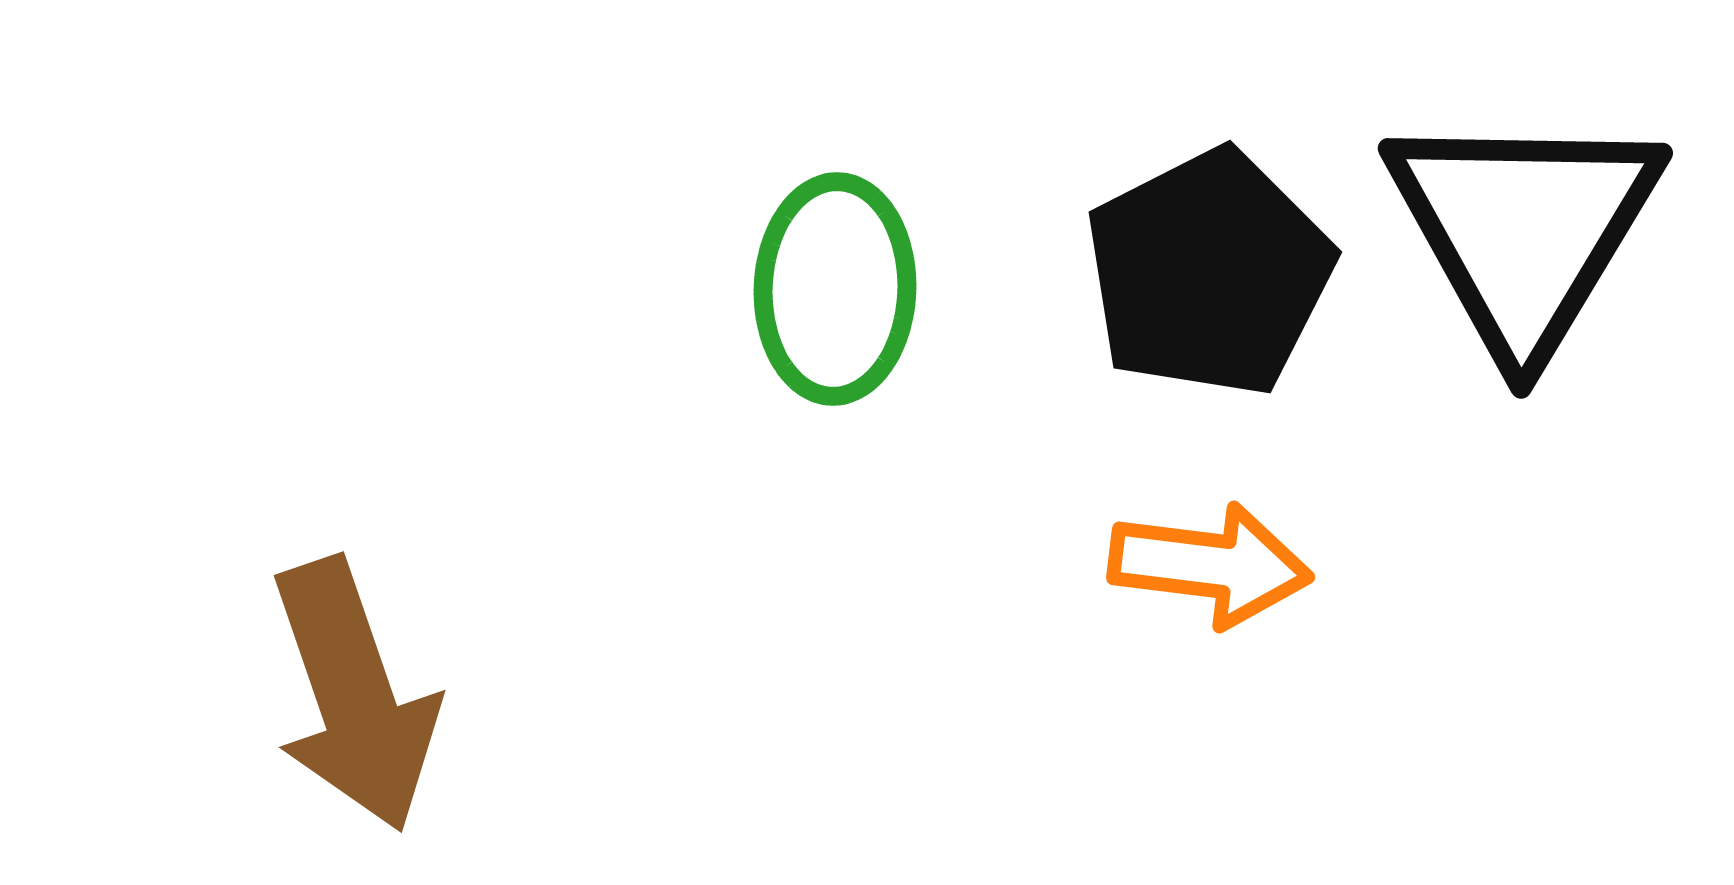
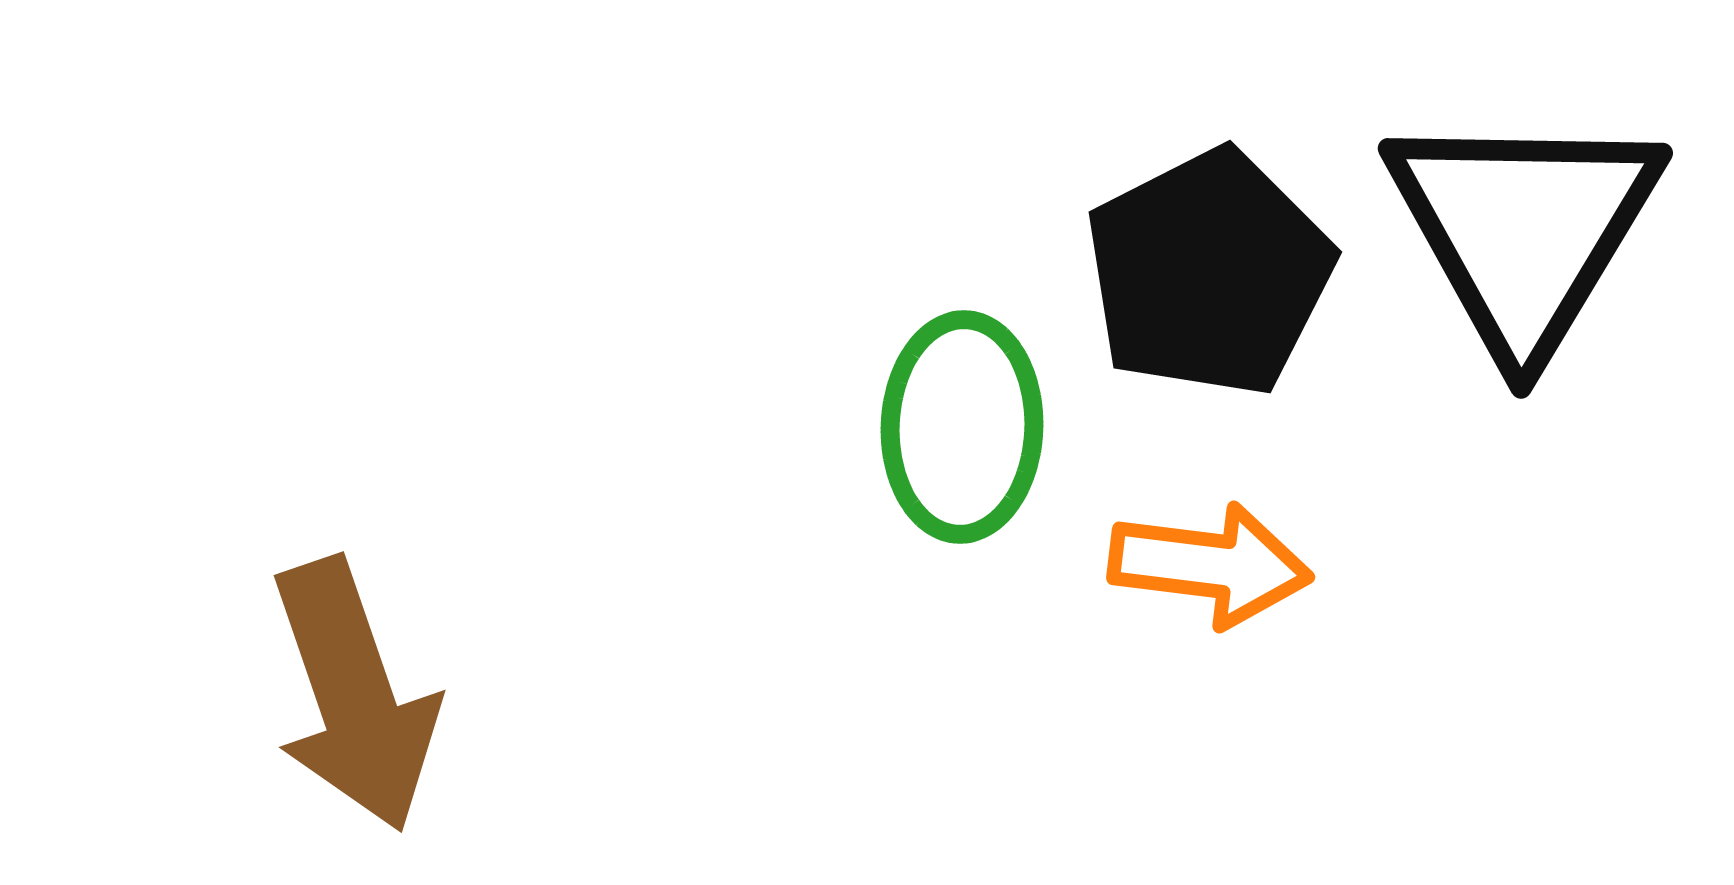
green ellipse: moved 127 px right, 138 px down
